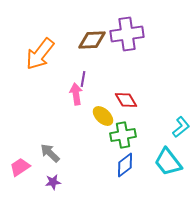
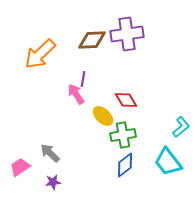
orange arrow: rotated 8 degrees clockwise
pink arrow: rotated 25 degrees counterclockwise
